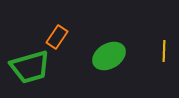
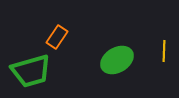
green ellipse: moved 8 px right, 4 px down
green trapezoid: moved 1 px right, 4 px down
